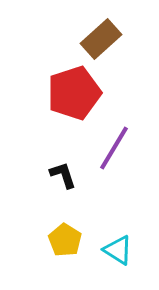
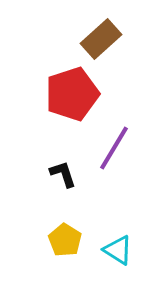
red pentagon: moved 2 px left, 1 px down
black L-shape: moved 1 px up
